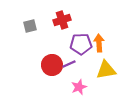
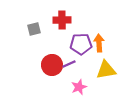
red cross: rotated 18 degrees clockwise
gray square: moved 4 px right, 3 px down
